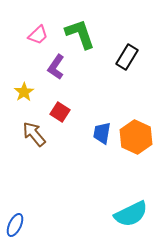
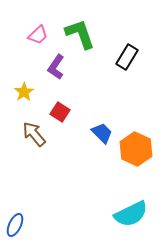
blue trapezoid: rotated 125 degrees clockwise
orange hexagon: moved 12 px down
